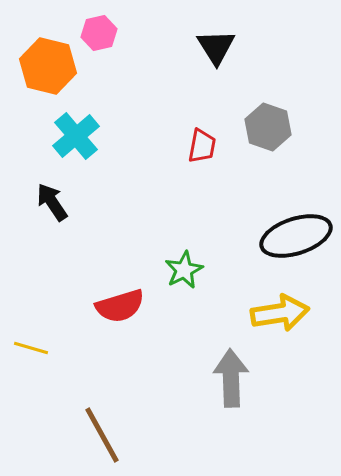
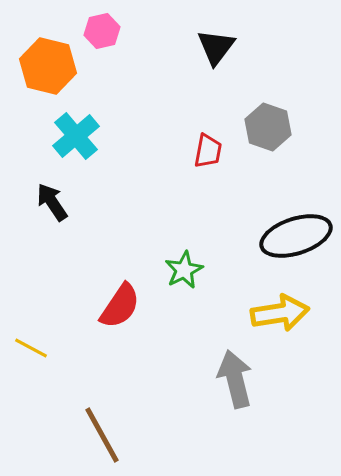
pink hexagon: moved 3 px right, 2 px up
black triangle: rotated 9 degrees clockwise
red trapezoid: moved 6 px right, 5 px down
red semicircle: rotated 39 degrees counterclockwise
yellow line: rotated 12 degrees clockwise
gray arrow: moved 4 px right, 1 px down; rotated 12 degrees counterclockwise
